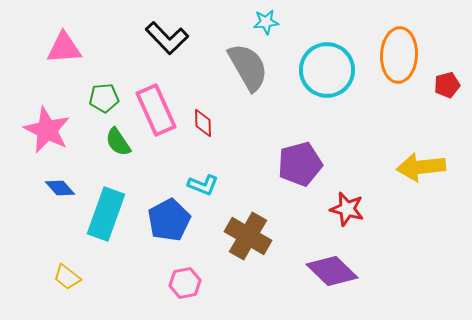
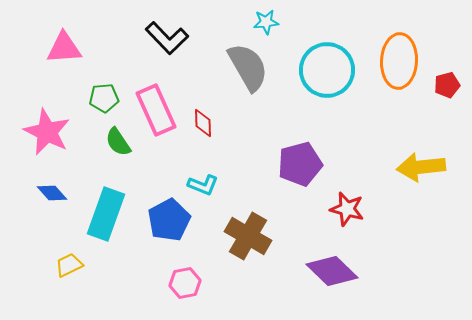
orange ellipse: moved 6 px down
pink star: moved 2 px down
blue diamond: moved 8 px left, 5 px down
yellow trapezoid: moved 2 px right, 12 px up; rotated 116 degrees clockwise
